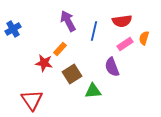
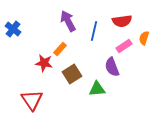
blue cross: rotated 21 degrees counterclockwise
pink rectangle: moved 1 px left, 2 px down
green triangle: moved 4 px right, 2 px up
